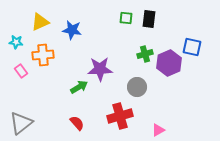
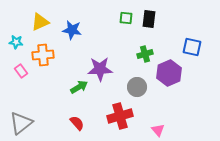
purple hexagon: moved 10 px down
pink triangle: rotated 40 degrees counterclockwise
